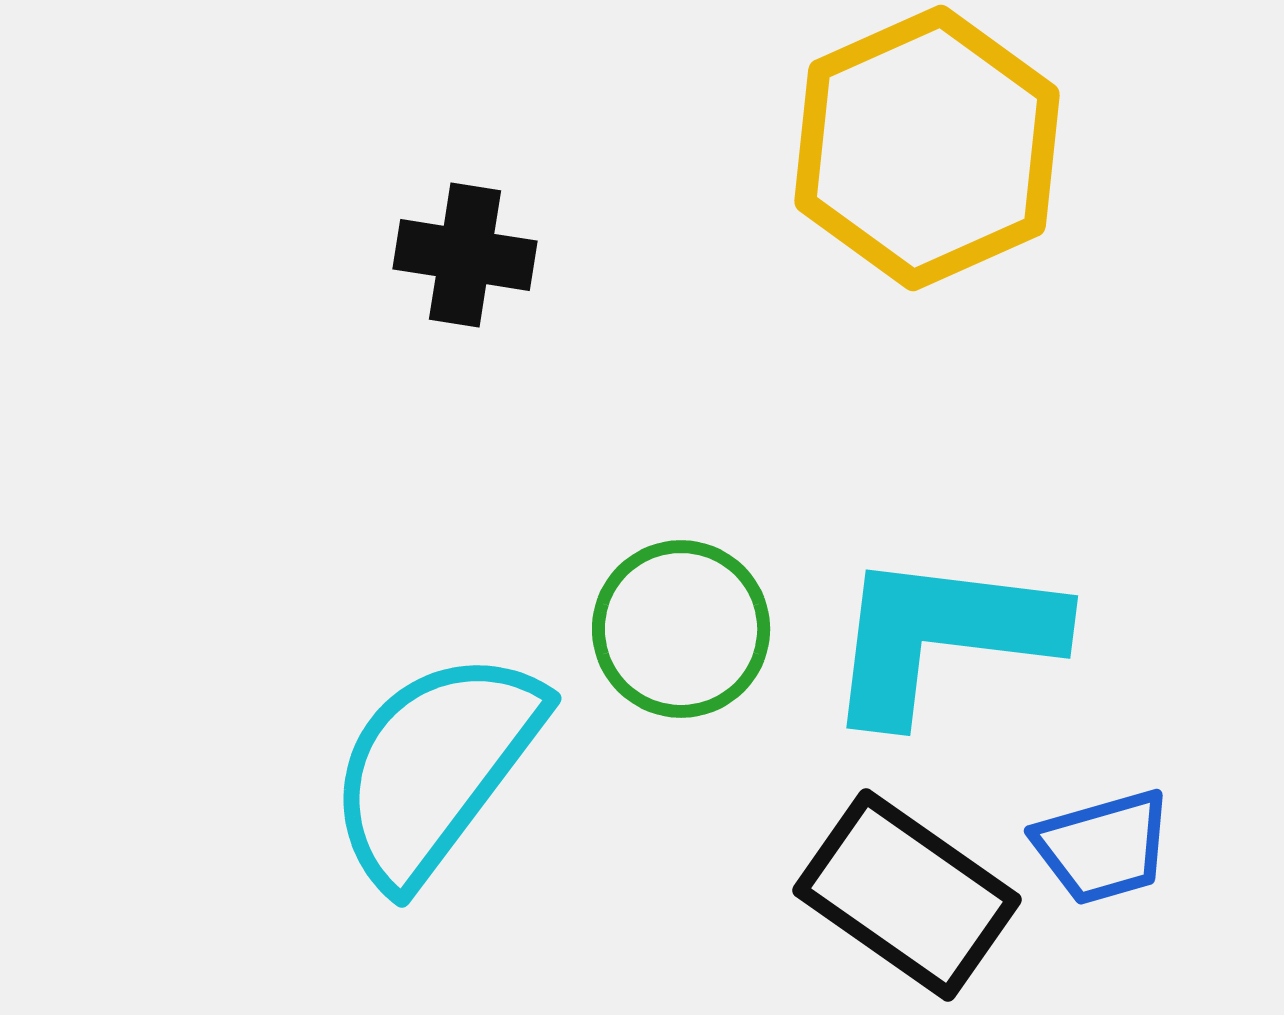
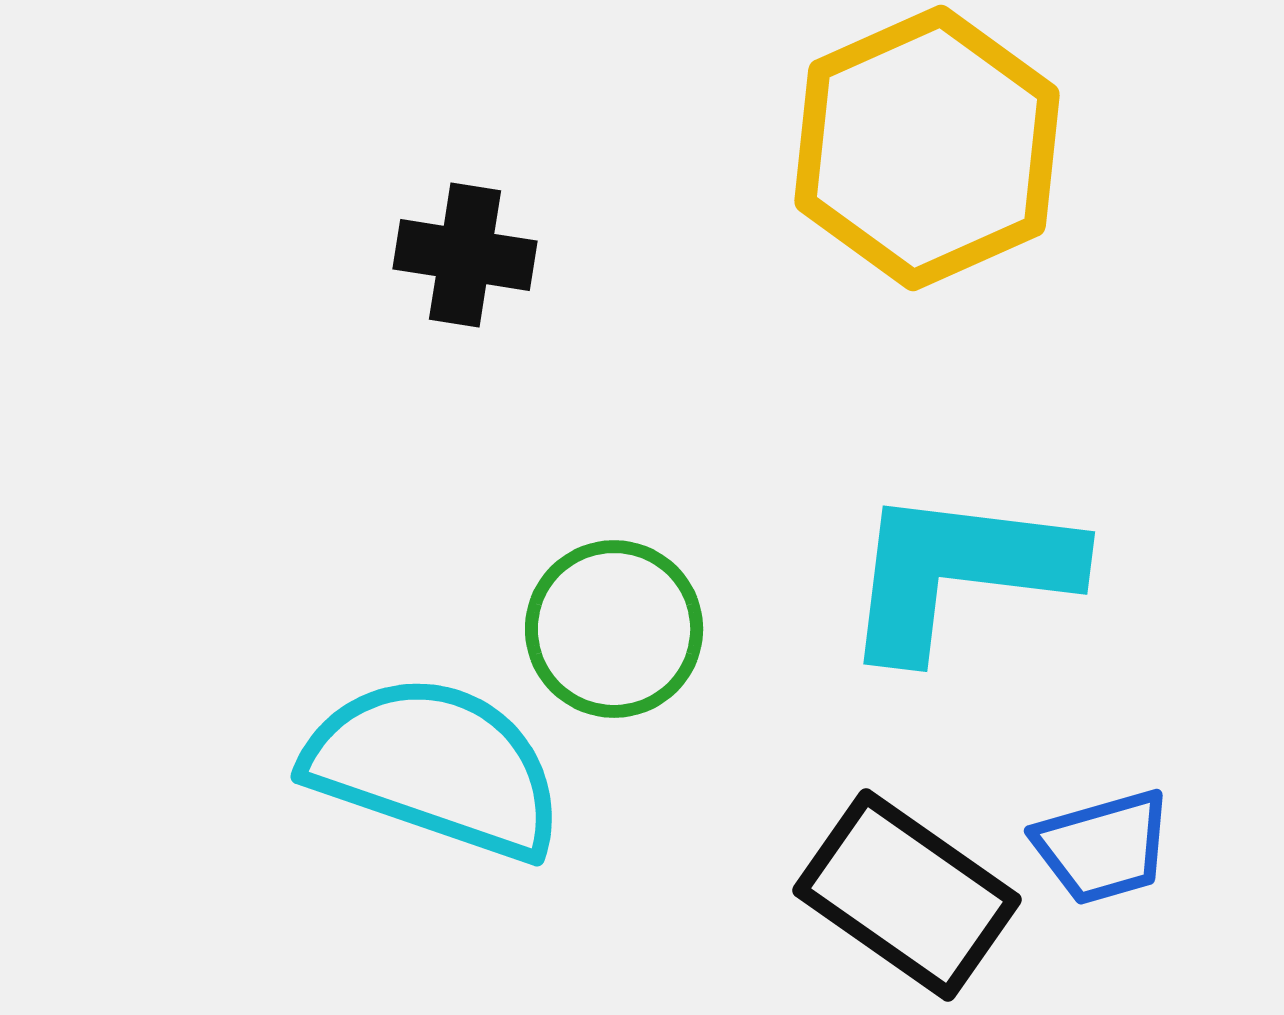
green circle: moved 67 px left
cyan L-shape: moved 17 px right, 64 px up
cyan semicircle: rotated 72 degrees clockwise
